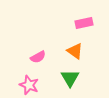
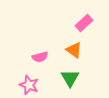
pink rectangle: rotated 30 degrees counterclockwise
orange triangle: moved 1 px left, 1 px up
pink semicircle: moved 2 px right; rotated 14 degrees clockwise
